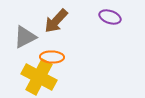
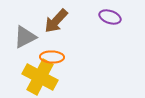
yellow cross: moved 1 px right
